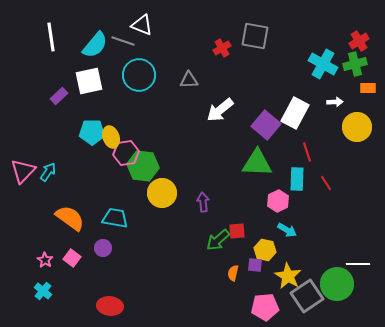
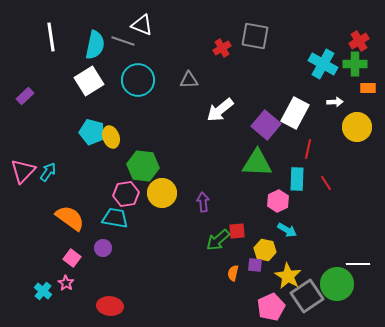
cyan semicircle at (95, 45): rotated 28 degrees counterclockwise
green cross at (355, 64): rotated 15 degrees clockwise
cyan circle at (139, 75): moved 1 px left, 5 px down
white square at (89, 81): rotated 20 degrees counterclockwise
purple rectangle at (59, 96): moved 34 px left
cyan pentagon at (92, 132): rotated 15 degrees clockwise
red line at (307, 152): moved 1 px right, 3 px up; rotated 30 degrees clockwise
pink hexagon at (126, 153): moved 41 px down
pink star at (45, 260): moved 21 px right, 23 px down
pink pentagon at (265, 307): moved 6 px right; rotated 20 degrees counterclockwise
